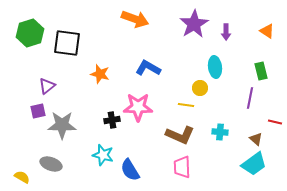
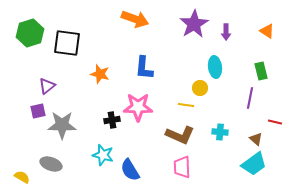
blue L-shape: moved 4 px left; rotated 115 degrees counterclockwise
